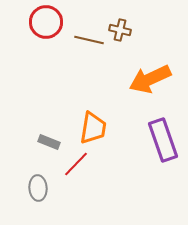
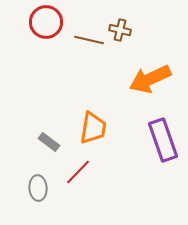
gray rectangle: rotated 15 degrees clockwise
red line: moved 2 px right, 8 px down
